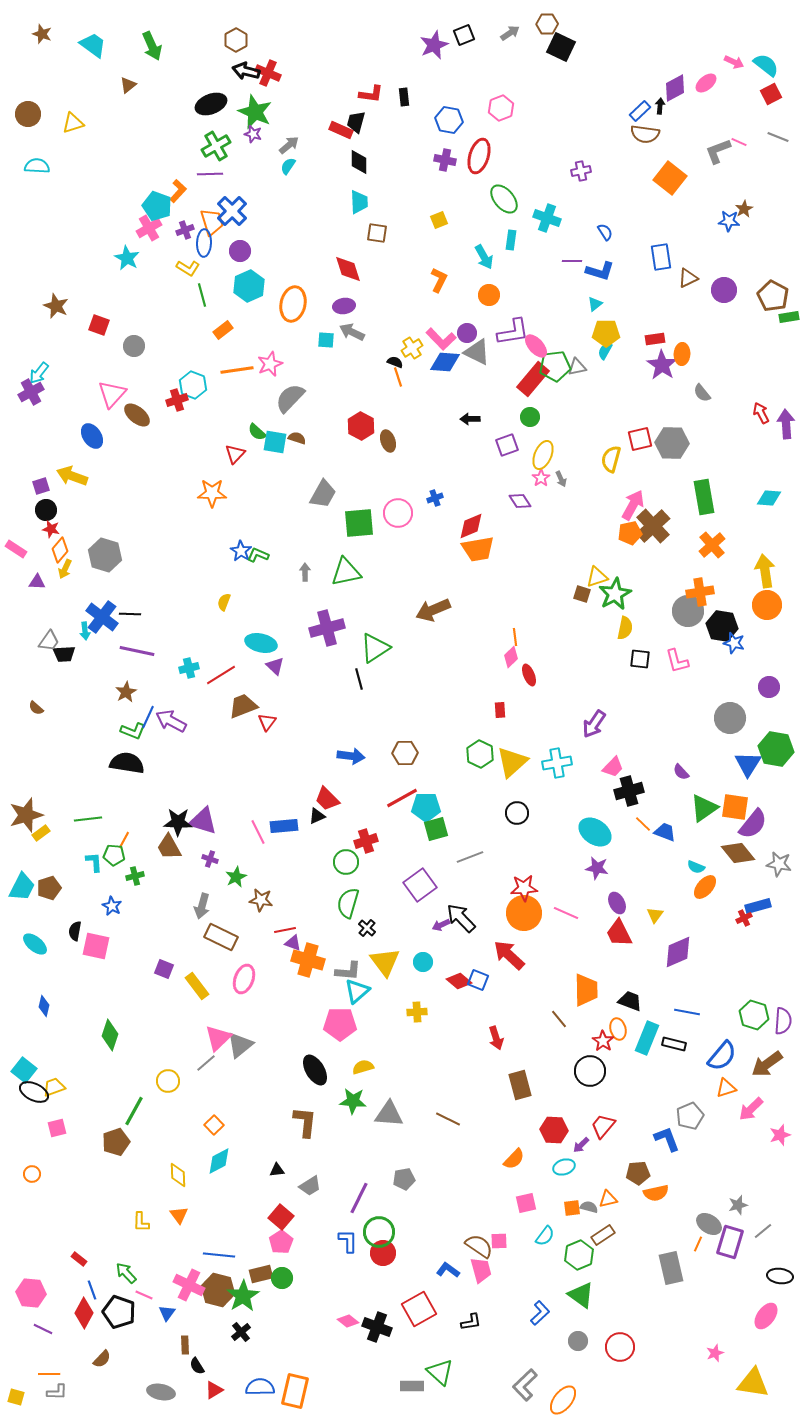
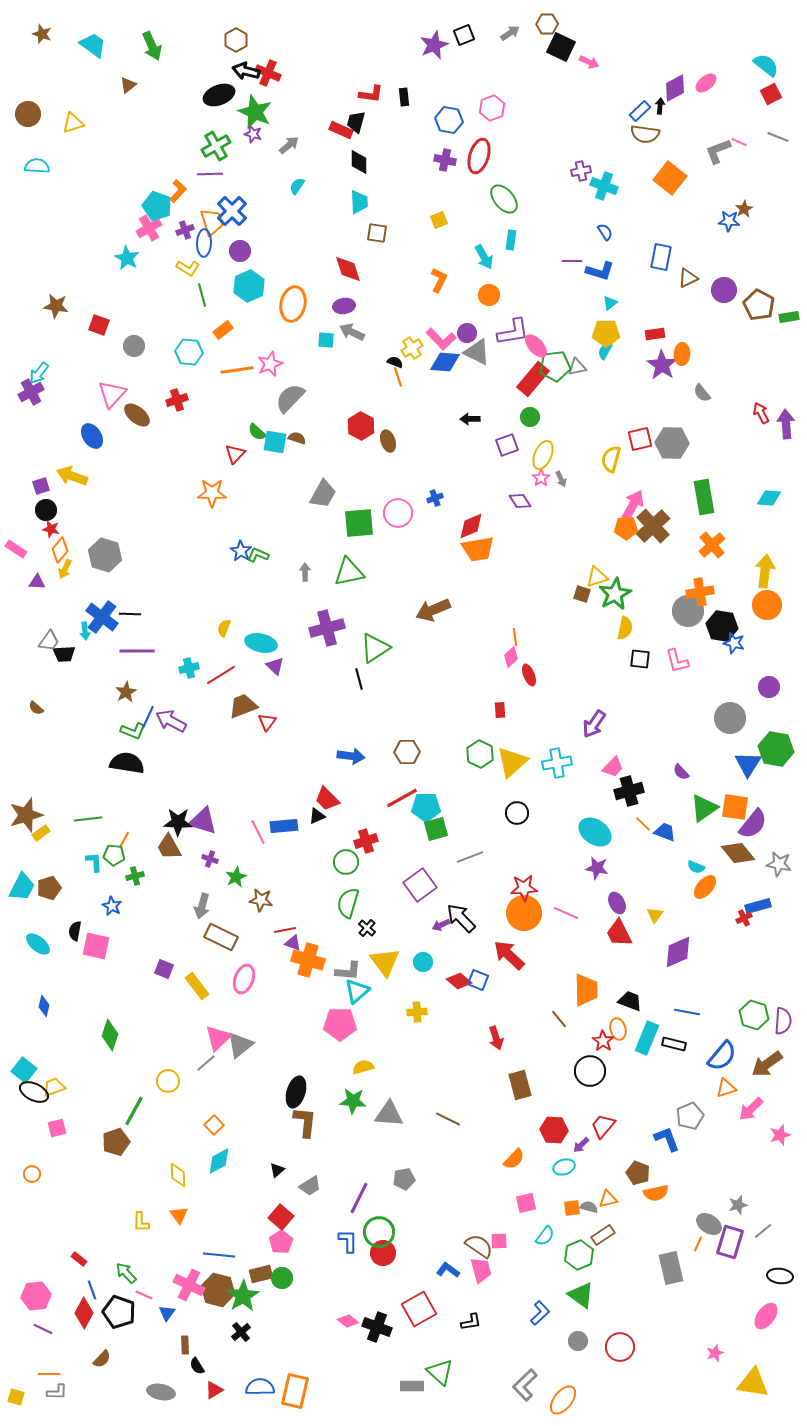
pink arrow at (734, 62): moved 145 px left
black ellipse at (211, 104): moved 8 px right, 9 px up
pink hexagon at (501, 108): moved 9 px left
cyan semicircle at (288, 166): moved 9 px right, 20 px down
cyan cross at (547, 218): moved 57 px right, 32 px up
blue rectangle at (661, 257): rotated 20 degrees clockwise
brown pentagon at (773, 296): moved 14 px left, 9 px down
cyan triangle at (595, 304): moved 15 px right, 1 px up
brown star at (56, 306): rotated 15 degrees counterclockwise
red rectangle at (655, 339): moved 5 px up
cyan hexagon at (193, 385): moved 4 px left, 33 px up; rotated 16 degrees counterclockwise
orange pentagon at (630, 533): moved 4 px left, 5 px up; rotated 10 degrees clockwise
yellow arrow at (765, 571): rotated 16 degrees clockwise
green triangle at (346, 572): moved 3 px right
yellow semicircle at (224, 602): moved 26 px down
purple line at (137, 651): rotated 12 degrees counterclockwise
brown hexagon at (405, 753): moved 2 px right, 1 px up
cyan ellipse at (35, 944): moved 3 px right
black ellipse at (315, 1070): moved 19 px left, 22 px down; rotated 48 degrees clockwise
black triangle at (277, 1170): rotated 35 degrees counterclockwise
brown pentagon at (638, 1173): rotated 25 degrees clockwise
pink hexagon at (31, 1293): moved 5 px right, 3 px down; rotated 12 degrees counterclockwise
